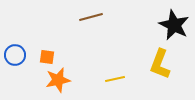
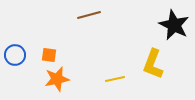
brown line: moved 2 px left, 2 px up
orange square: moved 2 px right, 2 px up
yellow L-shape: moved 7 px left
orange star: moved 1 px left, 1 px up
